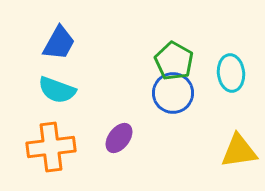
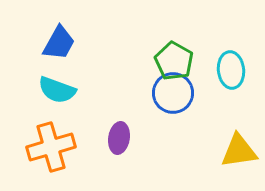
cyan ellipse: moved 3 px up
purple ellipse: rotated 28 degrees counterclockwise
orange cross: rotated 9 degrees counterclockwise
